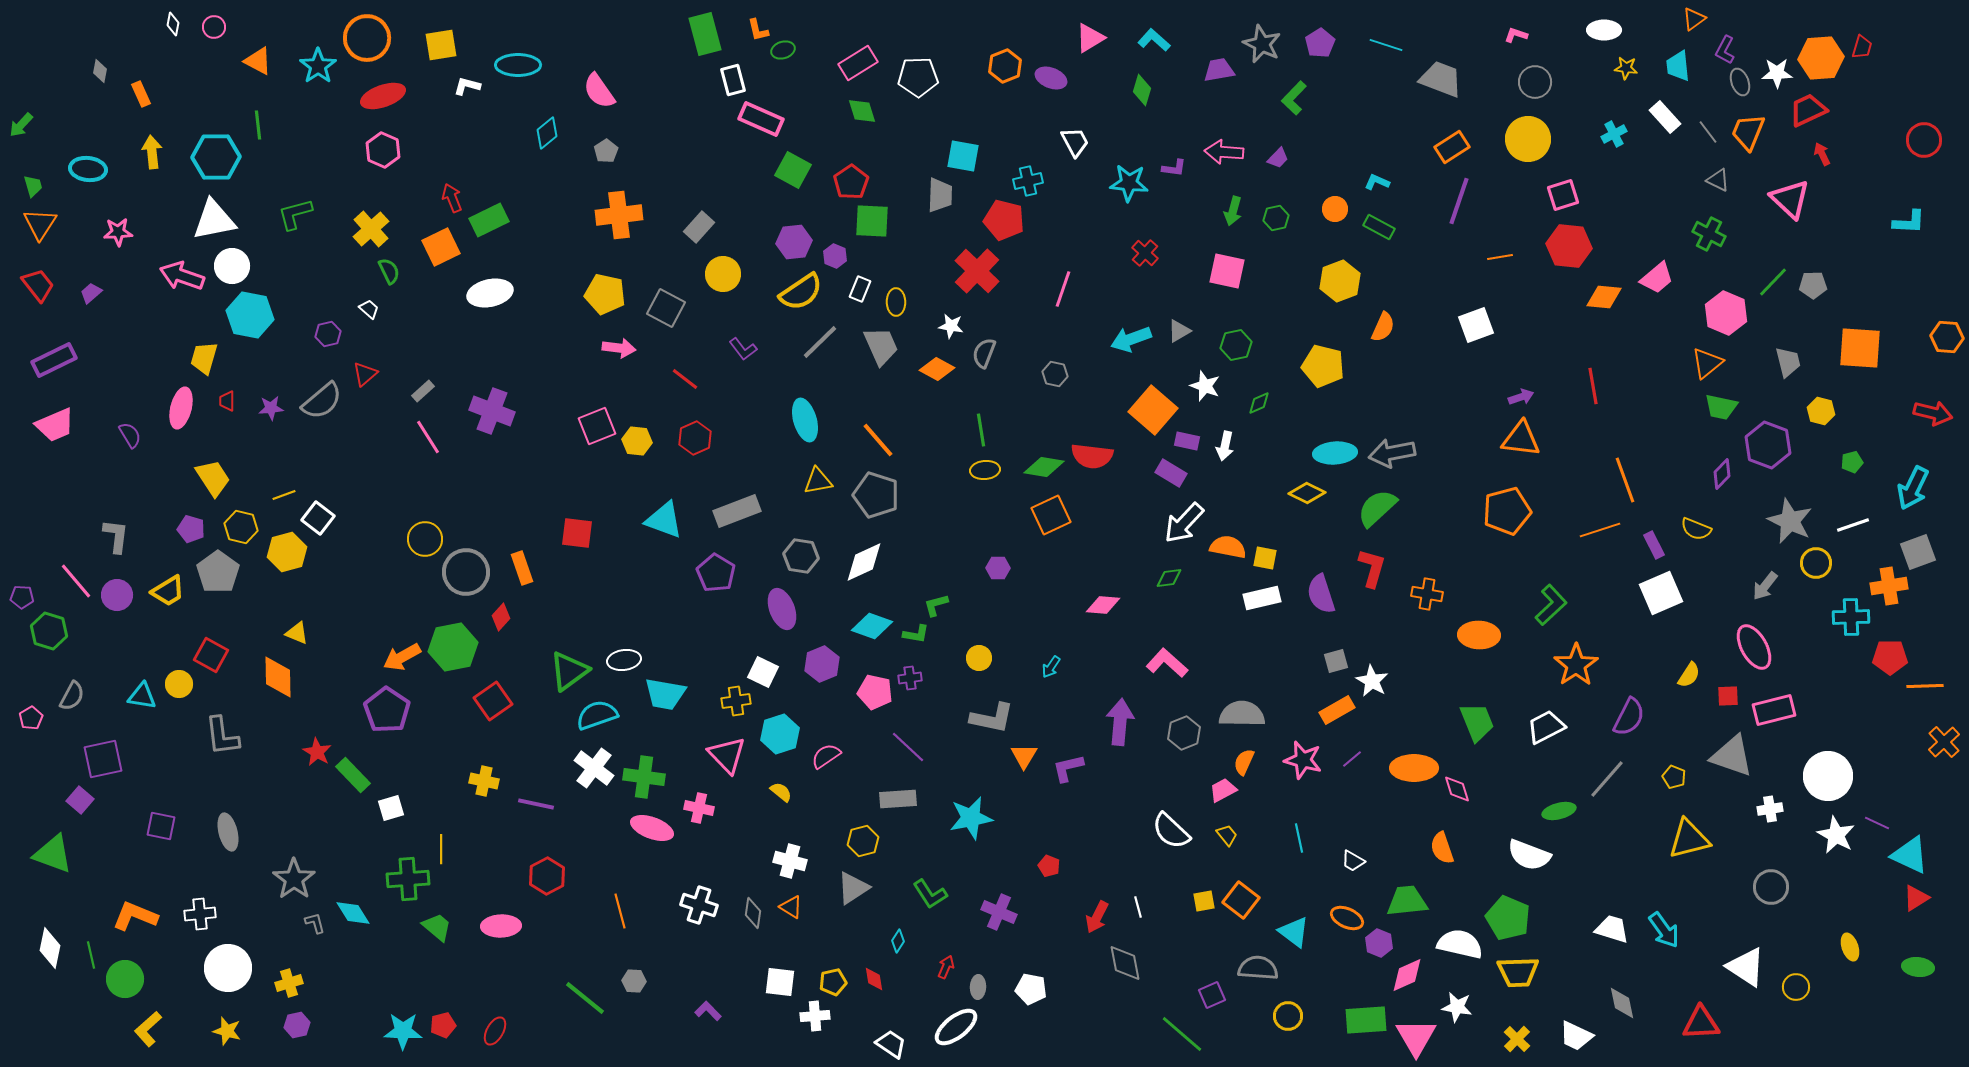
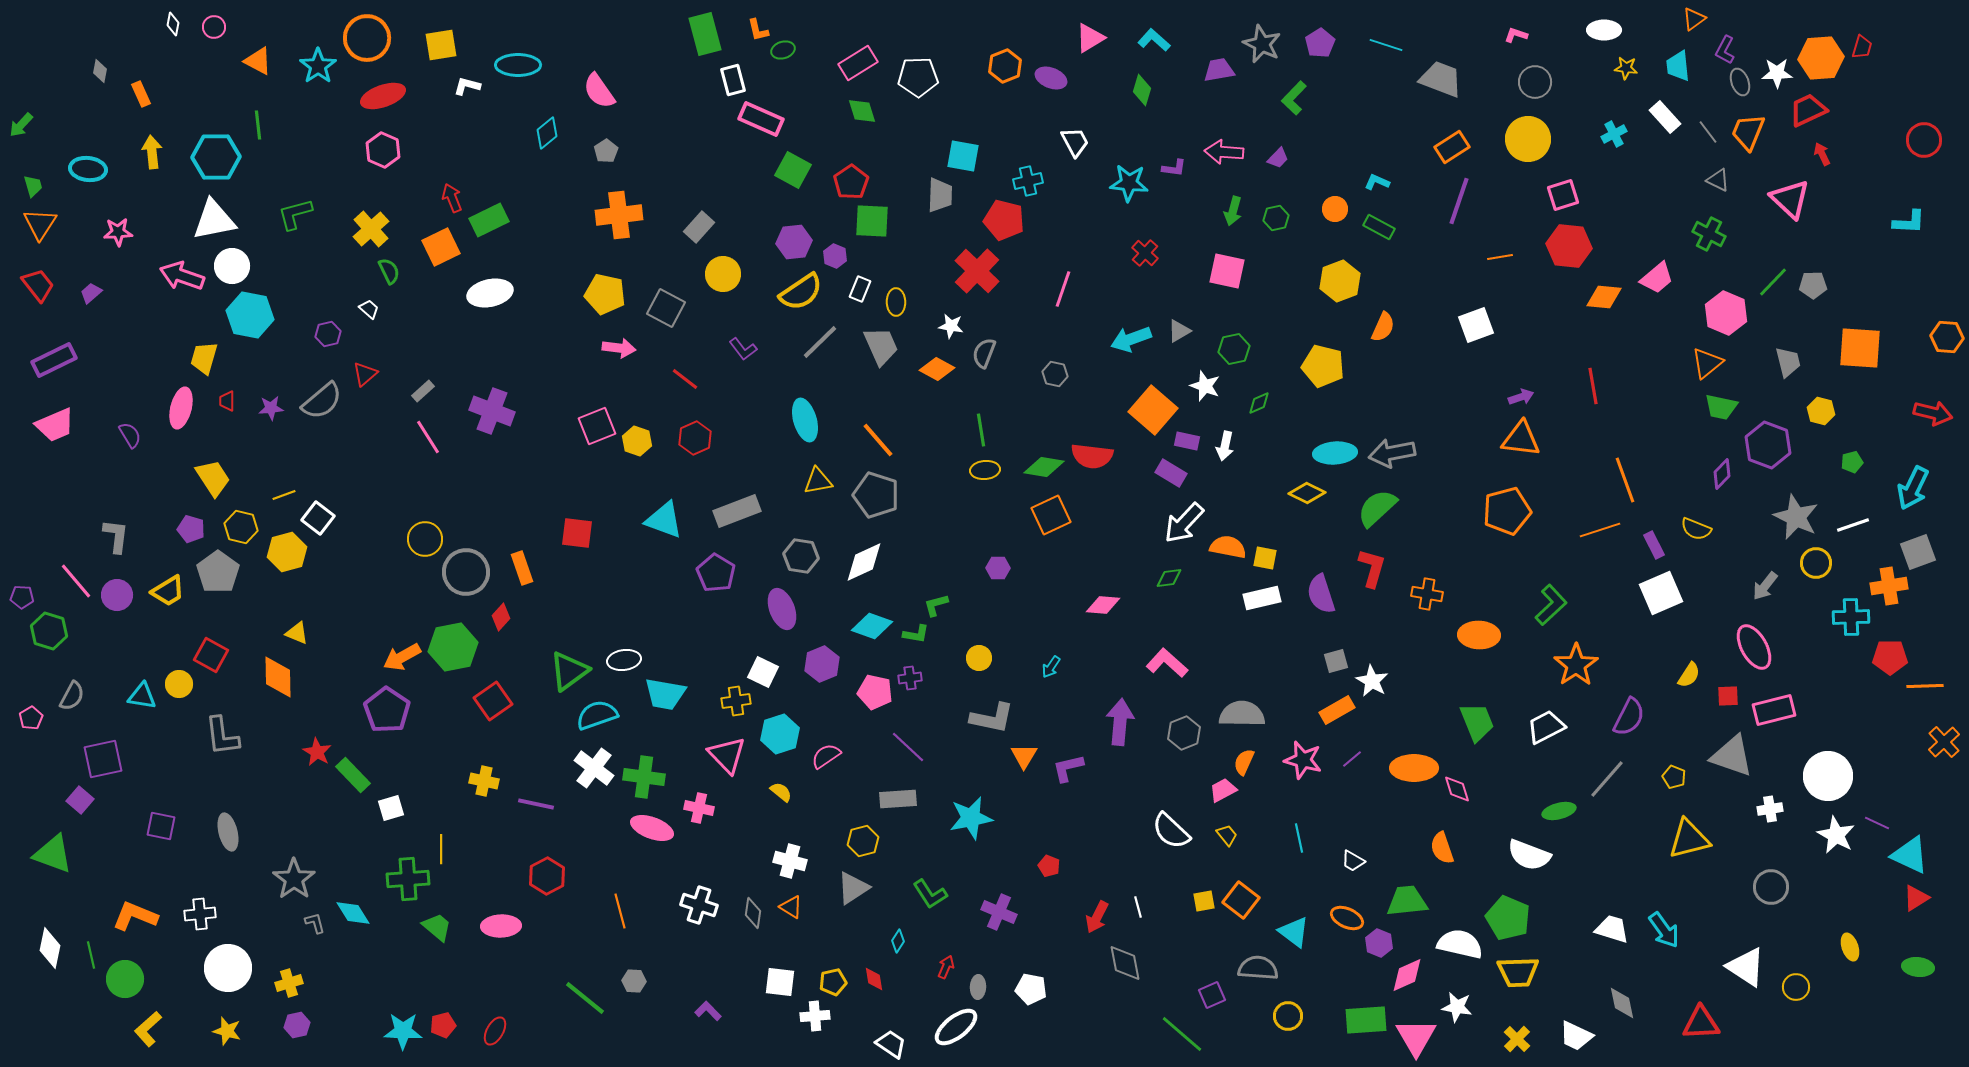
green hexagon at (1236, 345): moved 2 px left, 4 px down
yellow hexagon at (637, 441): rotated 12 degrees clockwise
gray star at (1790, 521): moved 6 px right, 4 px up
